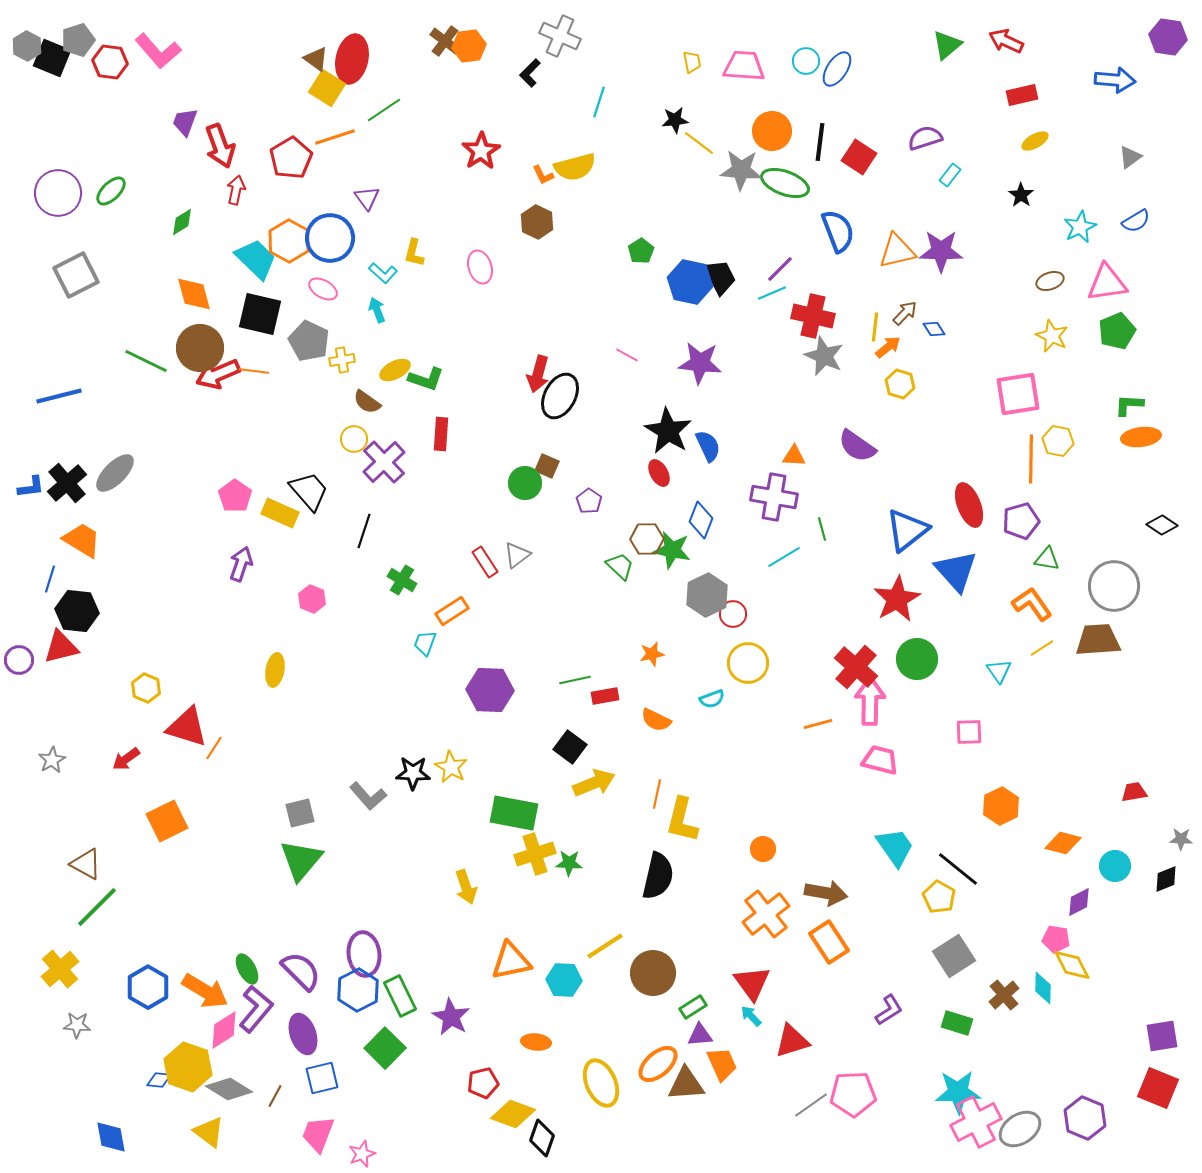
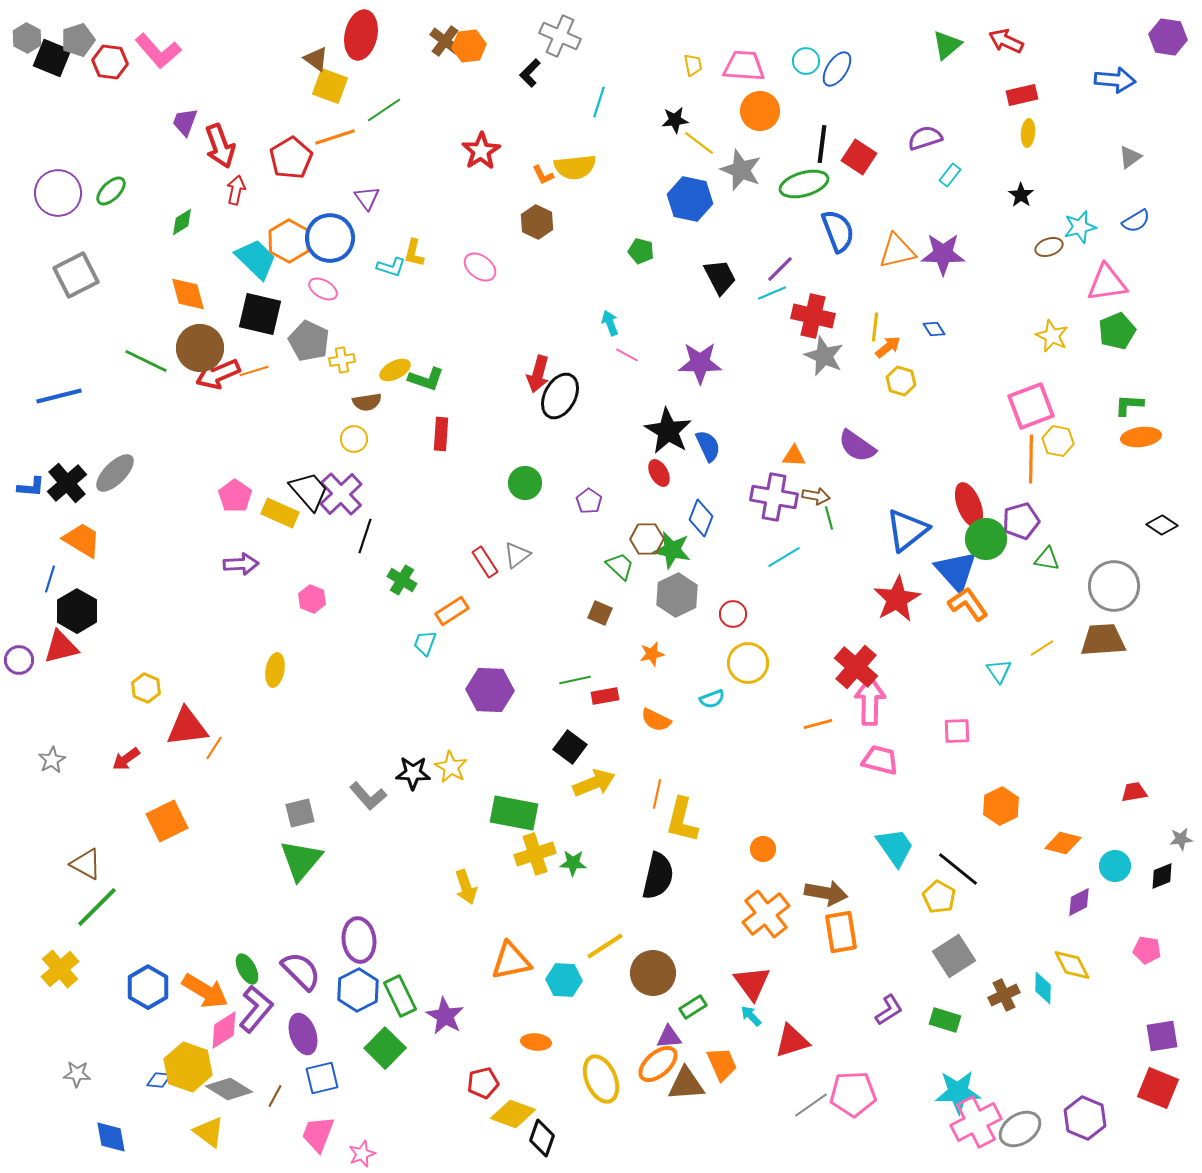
gray hexagon at (27, 46): moved 8 px up
red ellipse at (352, 59): moved 9 px right, 24 px up
yellow trapezoid at (692, 62): moved 1 px right, 3 px down
yellow square at (327, 88): moved 3 px right, 2 px up; rotated 12 degrees counterclockwise
orange circle at (772, 131): moved 12 px left, 20 px up
yellow ellipse at (1035, 141): moved 7 px left, 8 px up; rotated 56 degrees counterclockwise
black line at (820, 142): moved 2 px right, 2 px down
yellow semicircle at (575, 167): rotated 9 degrees clockwise
gray star at (741, 170): rotated 18 degrees clockwise
green ellipse at (785, 183): moved 19 px right, 1 px down; rotated 36 degrees counterclockwise
cyan star at (1080, 227): rotated 12 degrees clockwise
green pentagon at (641, 251): rotated 25 degrees counterclockwise
purple star at (941, 251): moved 2 px right, 3 px down
pink ellipse at (480, 267): rotated 36 degrees counterclockwise
cyan L-shape at (383, 273): moved 8 px right, 6 px up; rotated 24 degrees counterclockwise
brown ellipse at (1050, 281): moved 1 px left, 34 px up
blue hexagon at (690, 282): moved 83 px up
orange diamond at (194, 294): moved 6 px left
cyan arrow at (377, 310): moved 233 px right, 13 px down
brown arrow at (905, 313): moved 89 px left, 183 px down; rotated 56 degrees clockwise
purple star at (700, 363): rotated 6 degrees counterclockwise
orange line at (254, 371): rotated 24 degrees counterclockwise
yellow hexagon at (900, 384): moved 1 px right, 3 px up
pink square at (1018, 394): moved 13 px right, 12 px down; rotated 12 degrees counterclockwise
brown semicircle at (367, 402): rotated 44 degrees counterclockwise
purple cross at (384, 462): moved 43 px left, 32 px down
brown square at (547, 466): moved 53 px right, 147 px down
blue L-shape at (31, 487): rotated 12 degrees clockwise
blue diamond at (701, 520): moved 2 px up
green line at (822, 529): moved 7 px right, 11 px up
black line at (364, 531): moved 1 px right, 5 px down
purple arrow at (241, 564): rotated 68 degrees clockwise
gray hexagon at (707, 595): moved 30 px left
orange L-shape at (1032, 604): moved 64 px left
black hexagon at (77, 611): rotated 24 degrees clockwise
brown trapezoid at (1098, 640): moved 5 px right
green circle at (917, 659): moved 69 px right, 120 px up
red triangle at (187, 727): rotated 24 degrees counterclockwise
pink square at (969, 732): moved 12 px left, 1 px up
gray star at (1181, 839): rotated 10 degrees counterclockwise
green star at (569, 863): moved 4 px right
black diamond at (1166, 879): moved 4 px left, 3 px up
pink pentagon at (1056, 939): moved 91 px right, 11 px down
orange rectangle at (829, 942): moved 12 px right, 10 px up; rotated 24 degrees clockwise
purple ellipse at (364, 954): moved 5 px left, 14 px up
brown cross at (1004, 995): rotated 16 degrees clockwise
purple star at (451, 1017): moved 6 px left, 1 px up
green rectangle at (957, 1023): moved 12 px left, 3 px up
gray star at (77, 1025): moved 49 px down
purple triangle at (700, 1035): moved 31 px left, 2 px down
yellow ellipse at (601, 1083): moved 4 px up
